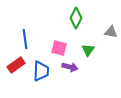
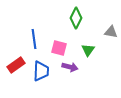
blue line: moved 9 px right
